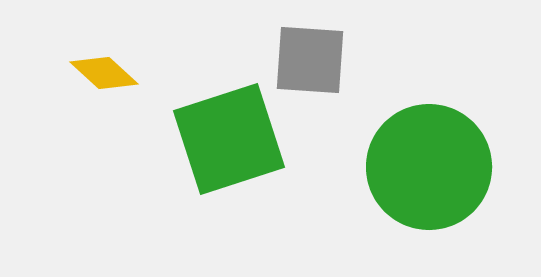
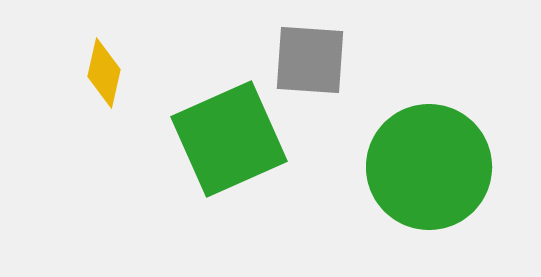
yellow diamond: rotated 60 degrees clockwise
green square: rotated 6 degrees counterclockwise
